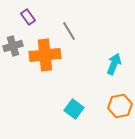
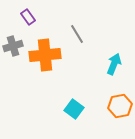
gray line: moved 8 px right, 3 px down
